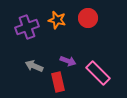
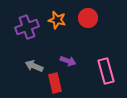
pink rectangle: moved 8 px right, 2 px up; rotated 30 degrees clockwise
red rectangle: moved 3 px left, 1 px down
